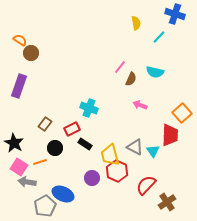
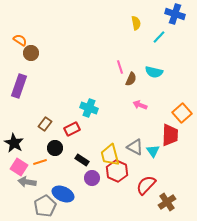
pink line: rotated 56 degrees counterclockwise
cyan semicircle: moved 1 px left
black rectangle: moved 3 px left, 16 px down
